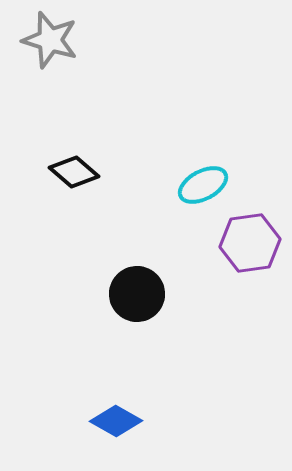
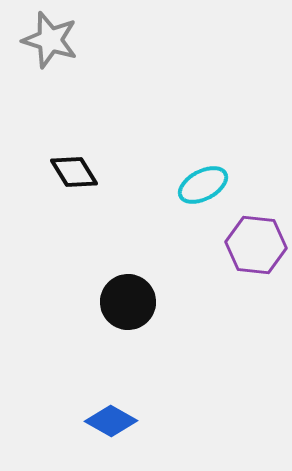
black diamond: rotated 18 degrees clockwise
purple hexagon: moved 6 px right, 2 px down; rotated 14 degrees clockwise
black circle: moved 9 px left, 8 px down
blue diamond: moved 5 px left
